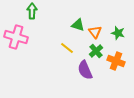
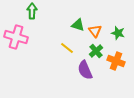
orange triangle: moved 1 px up
